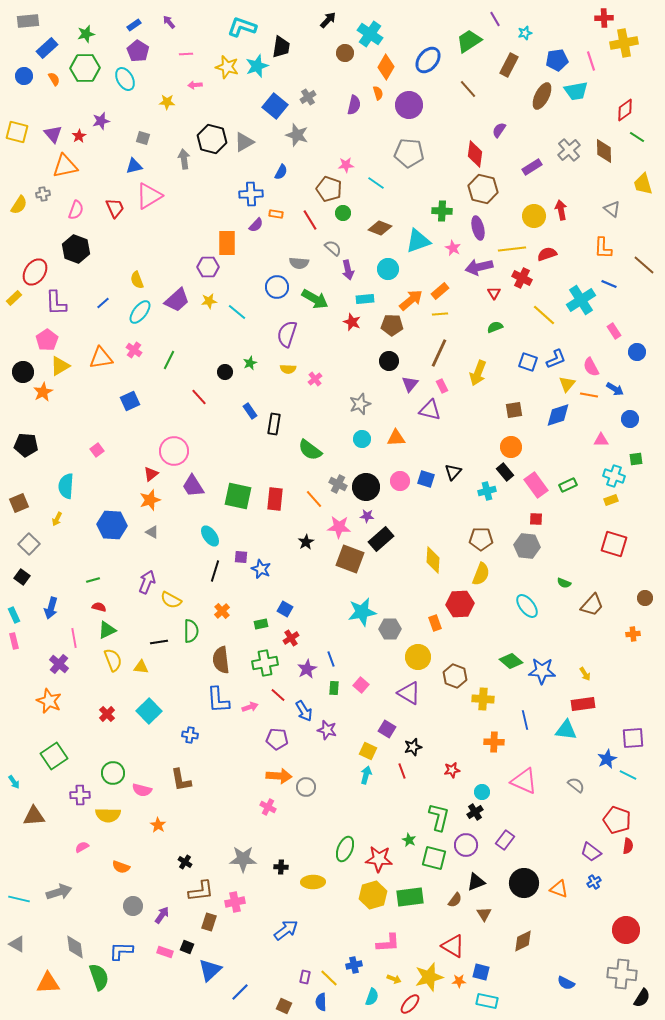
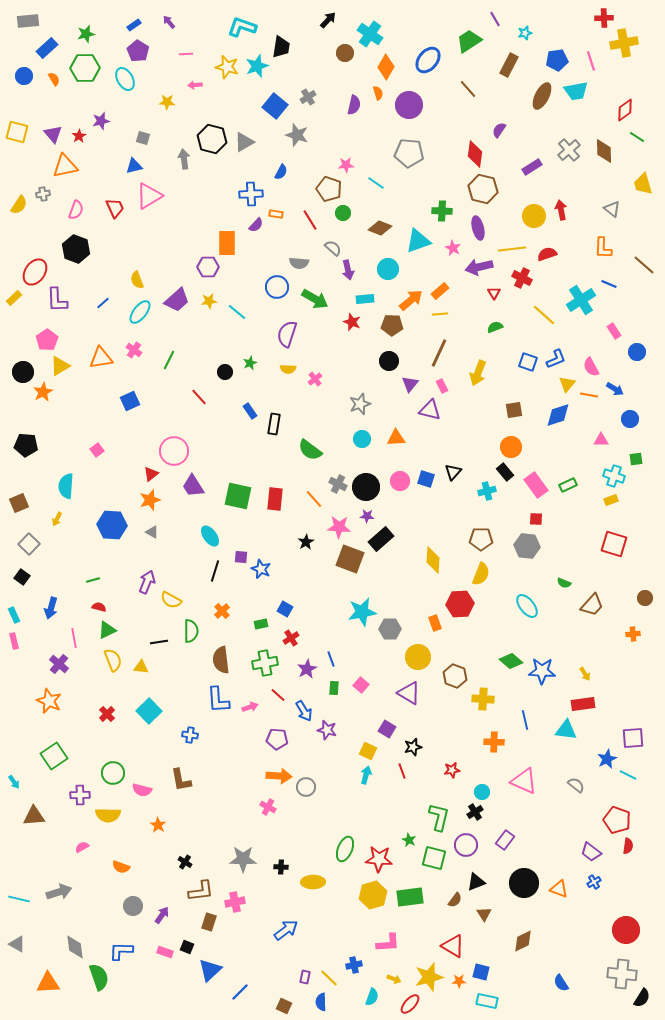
purple L-shape at (56, 303): moved 1 px right, 3 px up
blue semicircle at (566, 983): moved 5 px left; rotated 30 degrees clockwise
